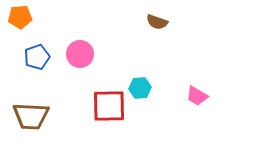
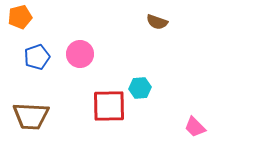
orange pentagon: rotated 10 degrees counterclockwise
pink trapezoid: moved 2 px left, 31 px down; rotated 15 degrees clockwise
